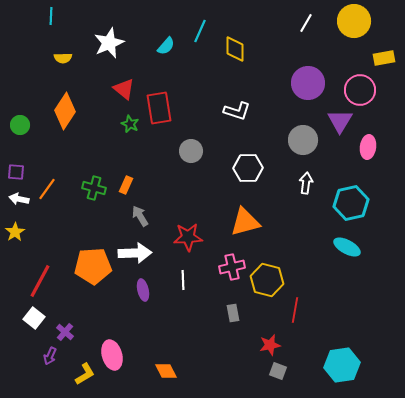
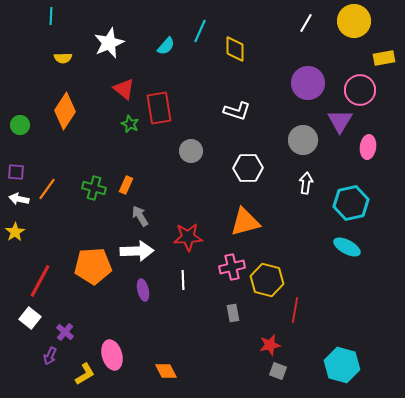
white arrow at (135, 253): moved 2 px right, 2 px up
white square at (34, 318): moved 4 px left
cyan hexagon at (342, 365): rotated 24 degrees clockwise
